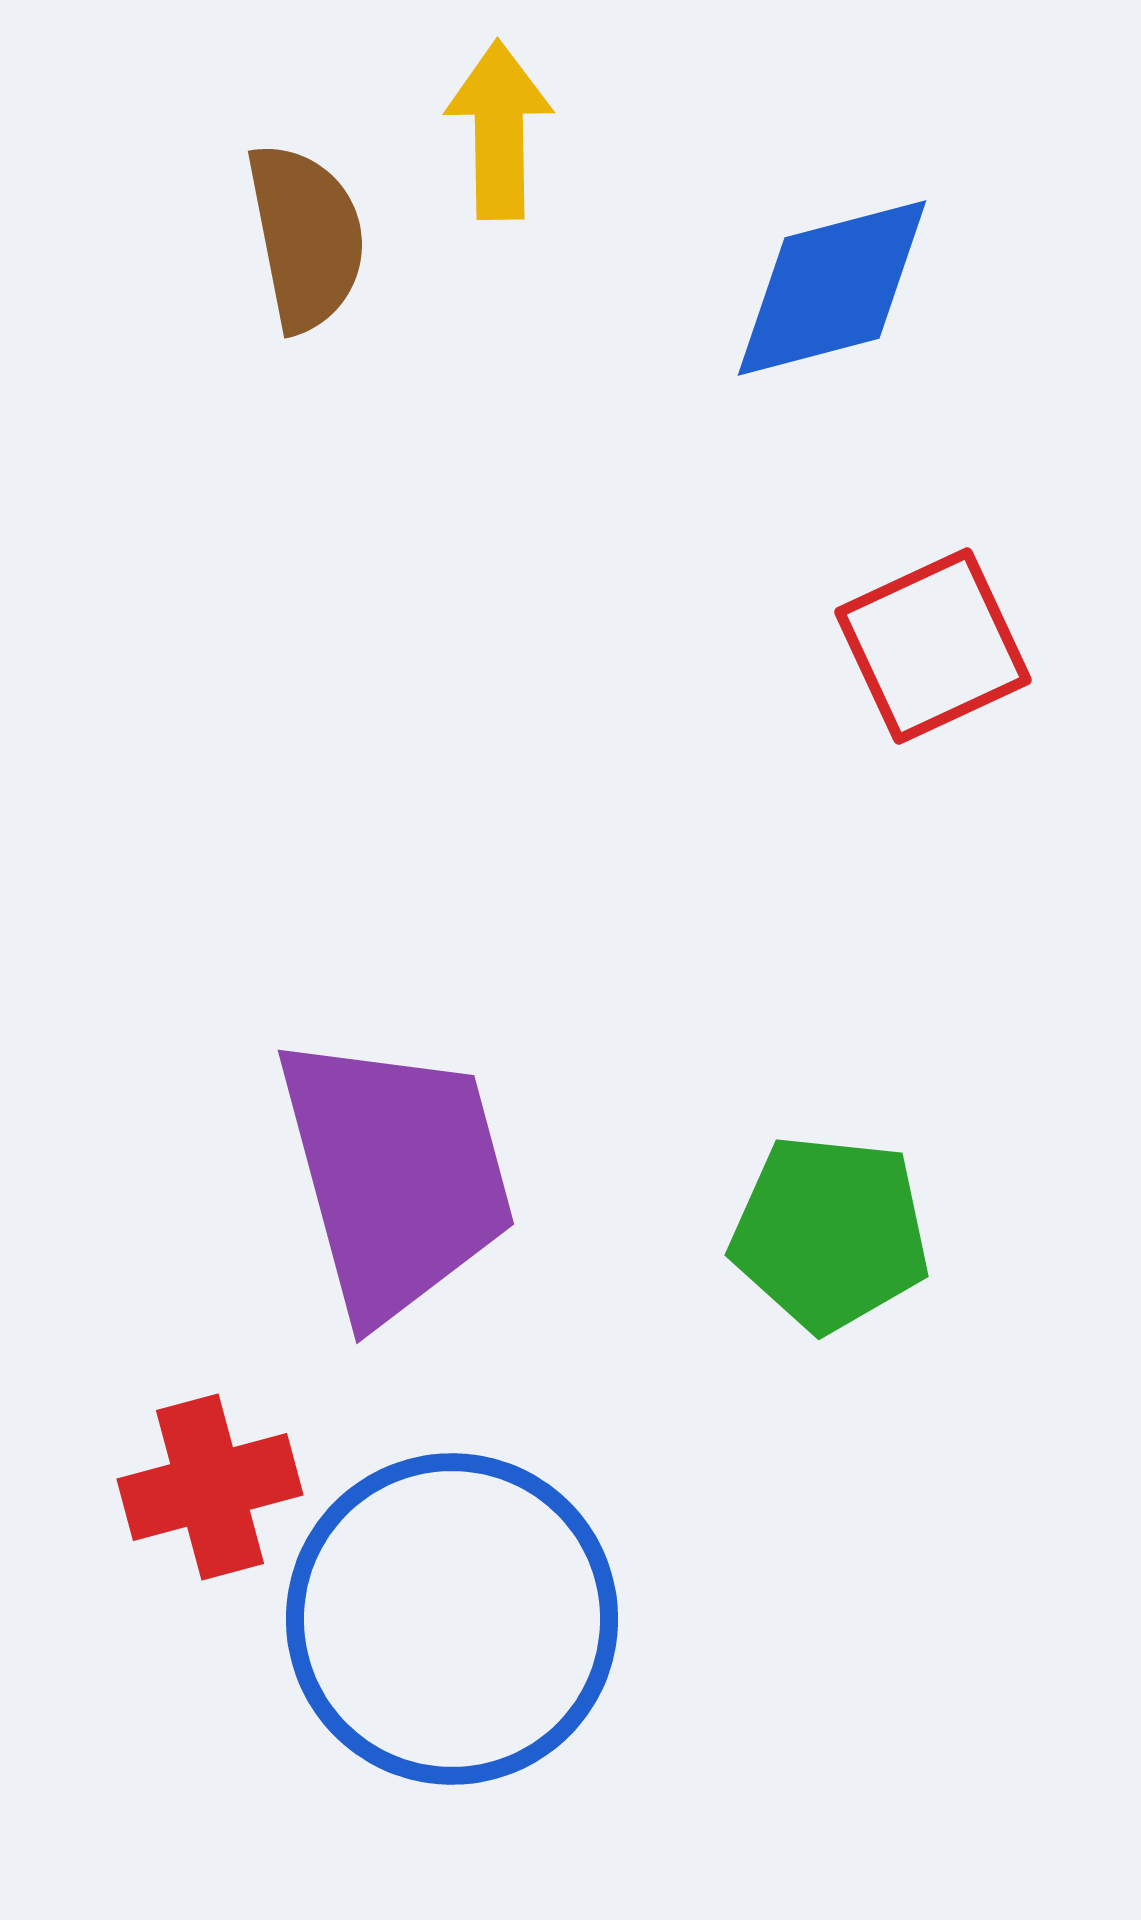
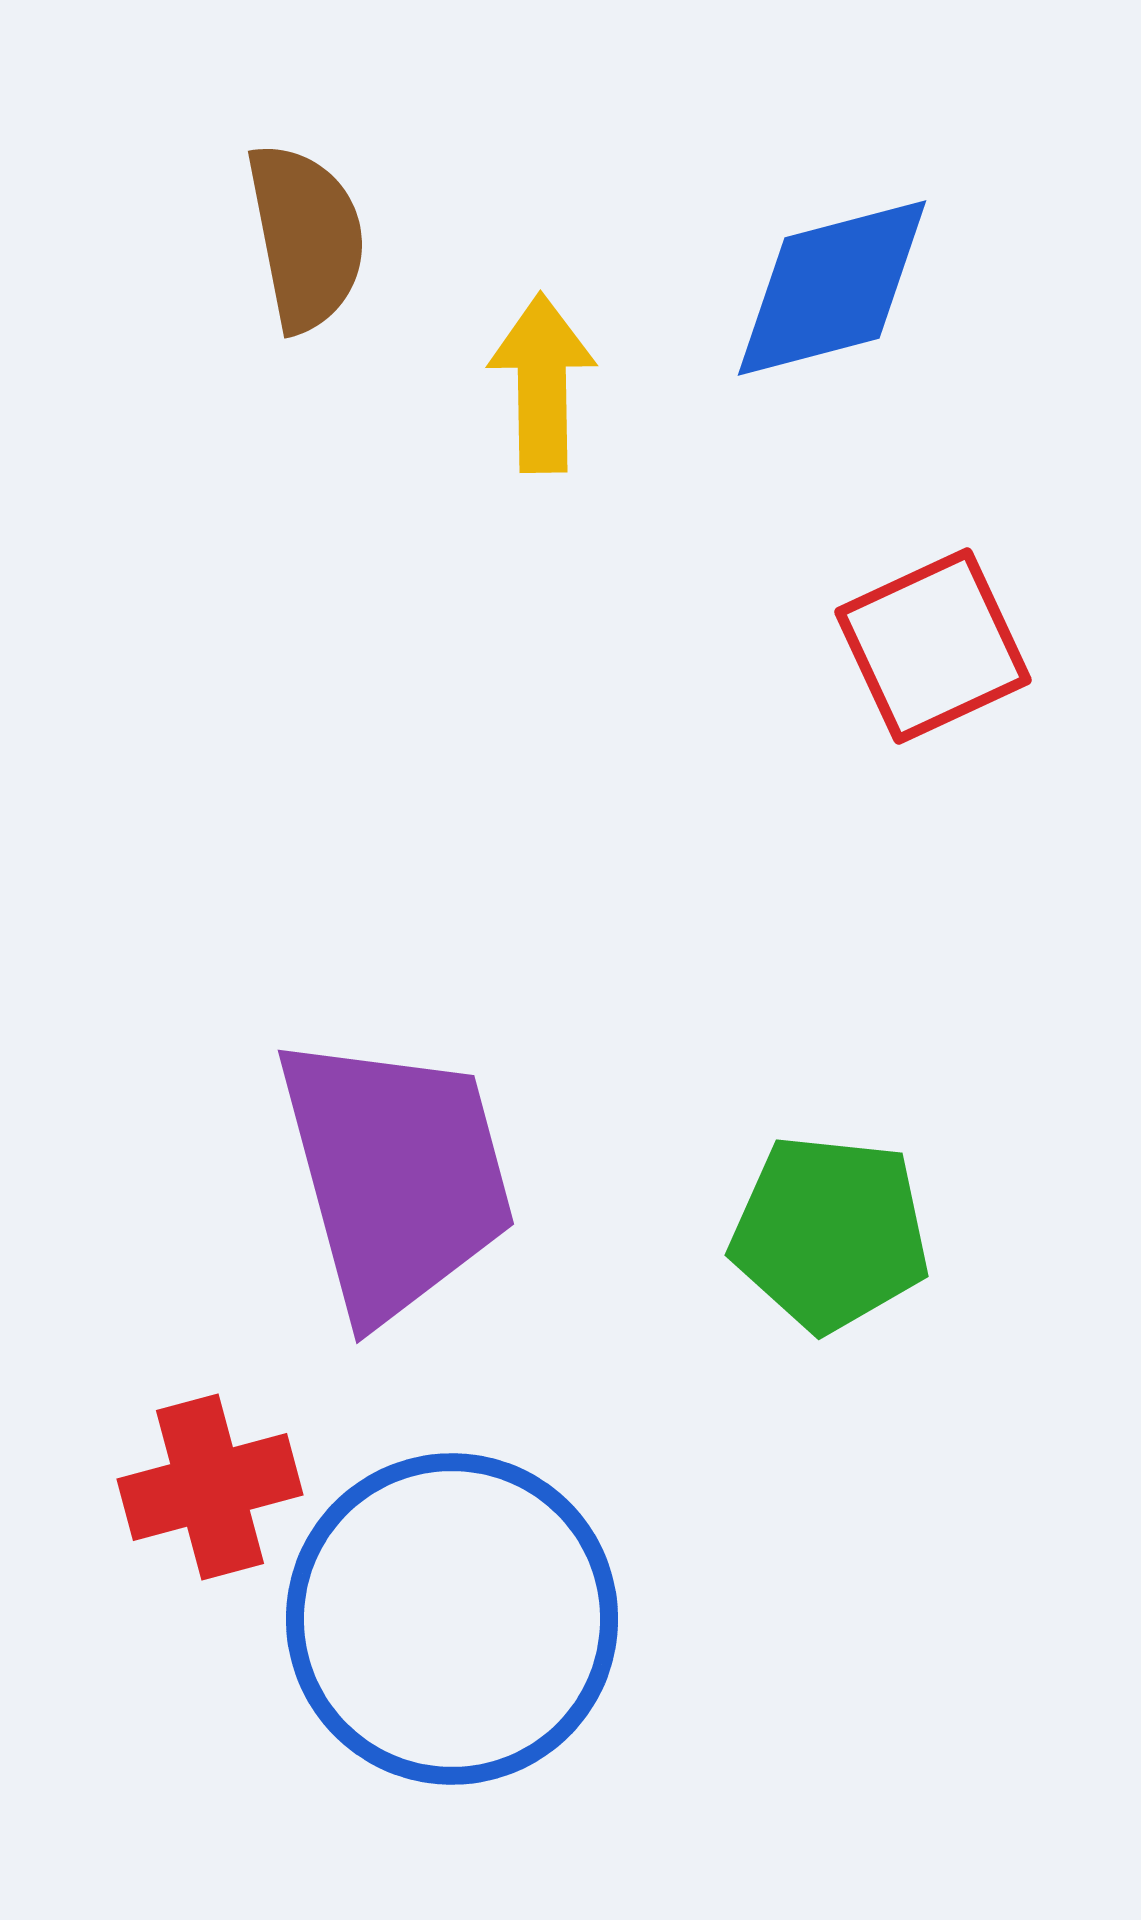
yellow arrow: moved 43 px right, 253 px down
